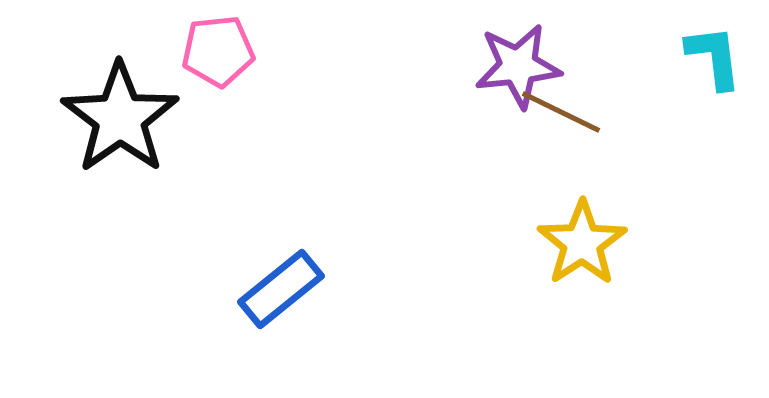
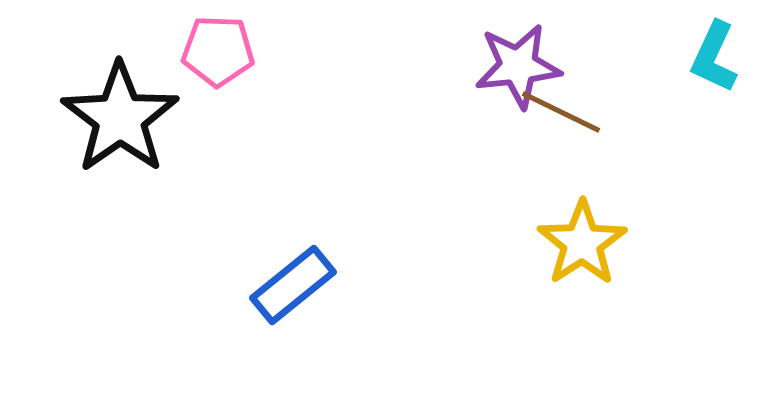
pink pentagon: rotated 8 degrees clockwise
cyan L-shape: rotated 148 degrees counterclockwise
blue rectangle: moved 12 px right, 4 px up
